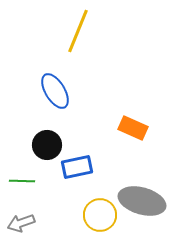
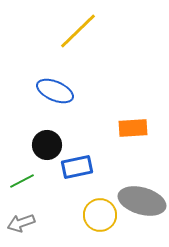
yellow line: rotated 24 degrees clockwise
blue ellipse: rotated 36 degrees counterclockwise
orange rectangle: rotated 28 degrees counterclockwise
green line: rotated 30 degrees counterclockwise
